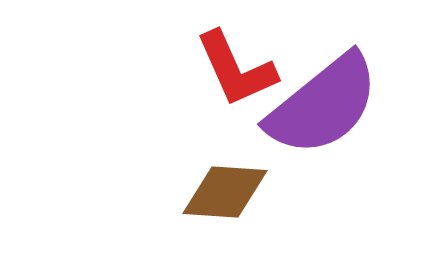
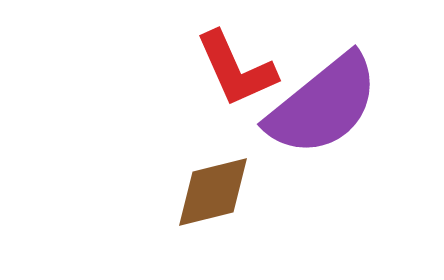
brown diamond: moved 12 px left; rotated 18 degrees counterclockwise
